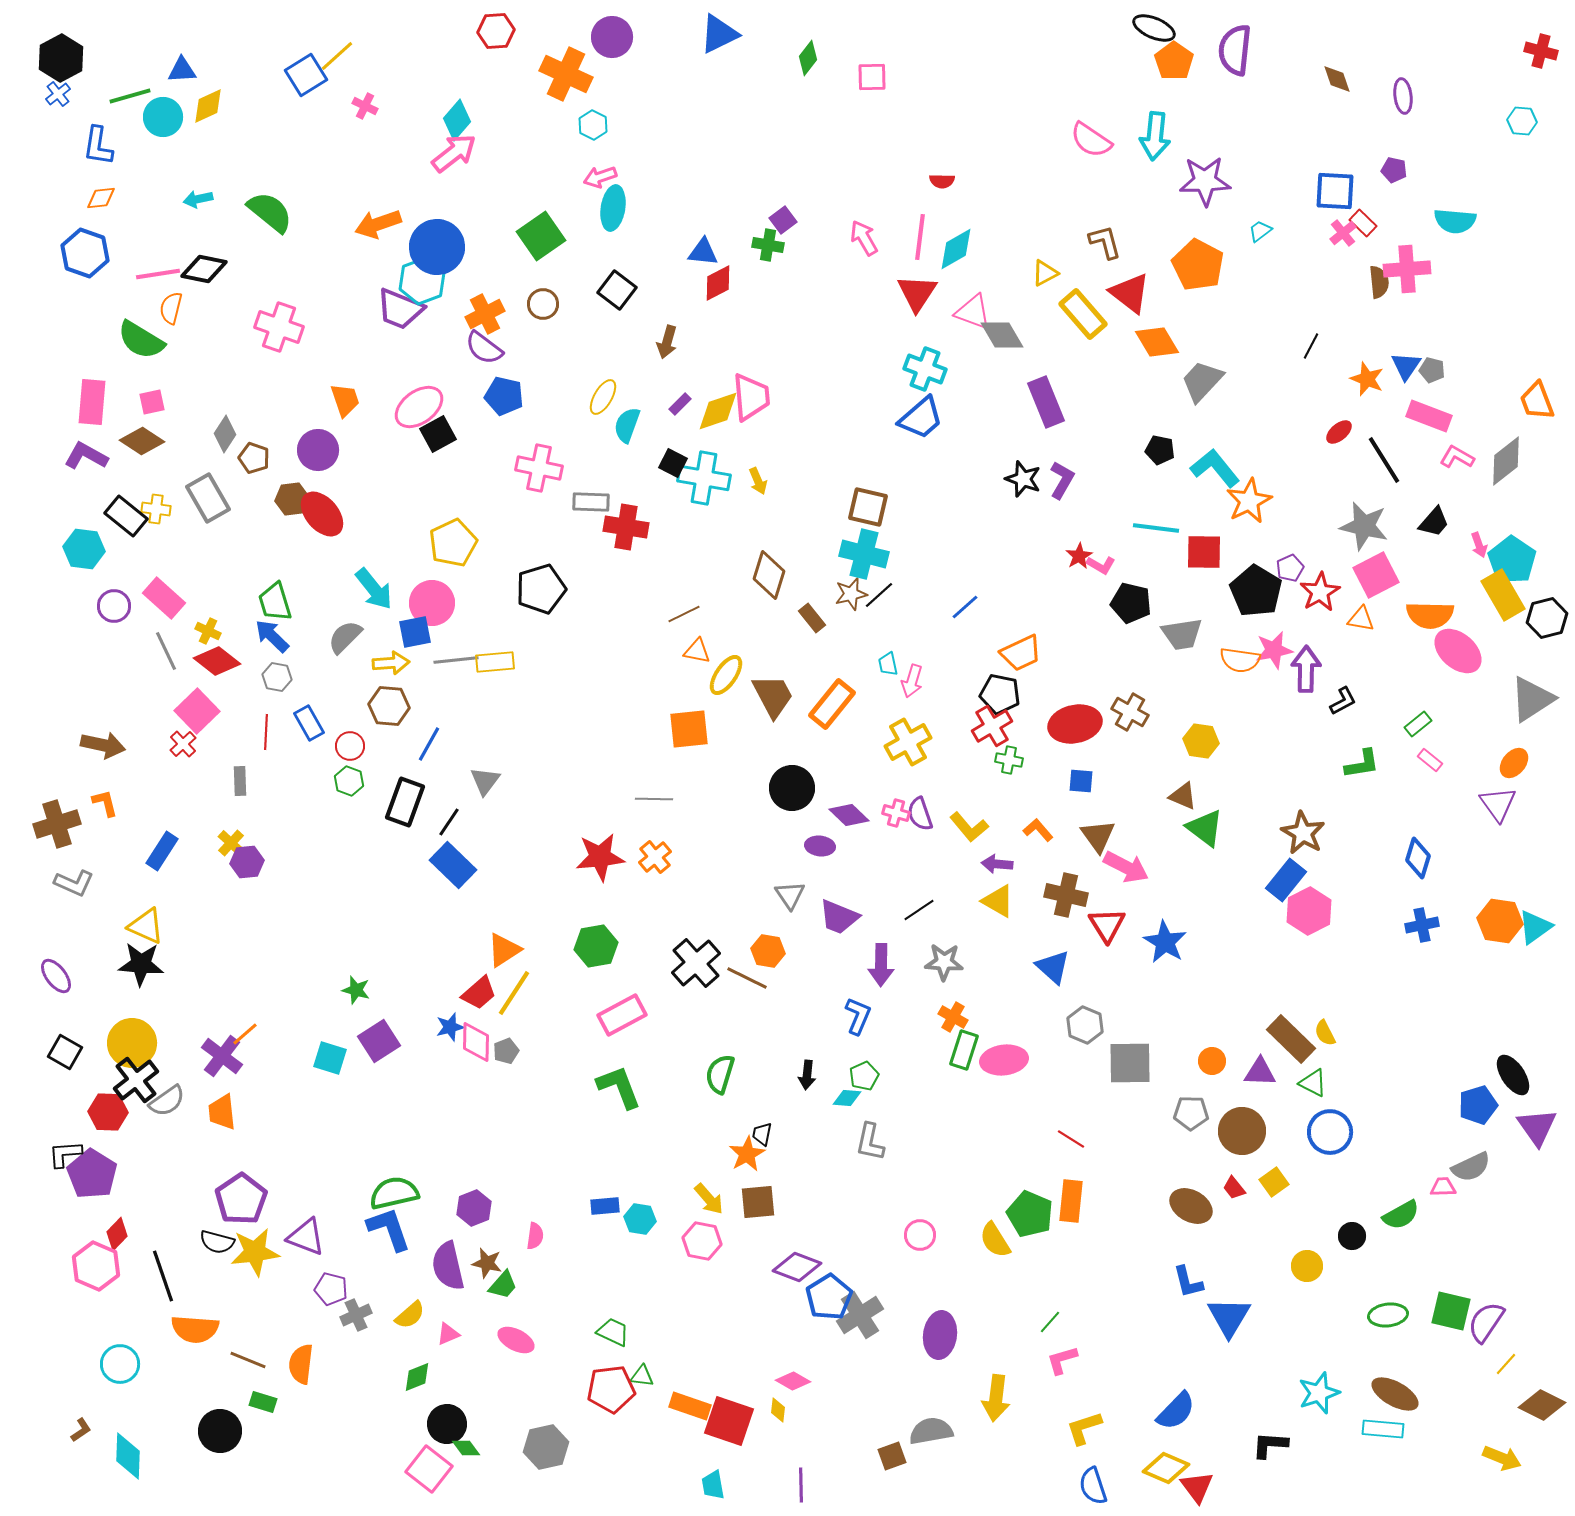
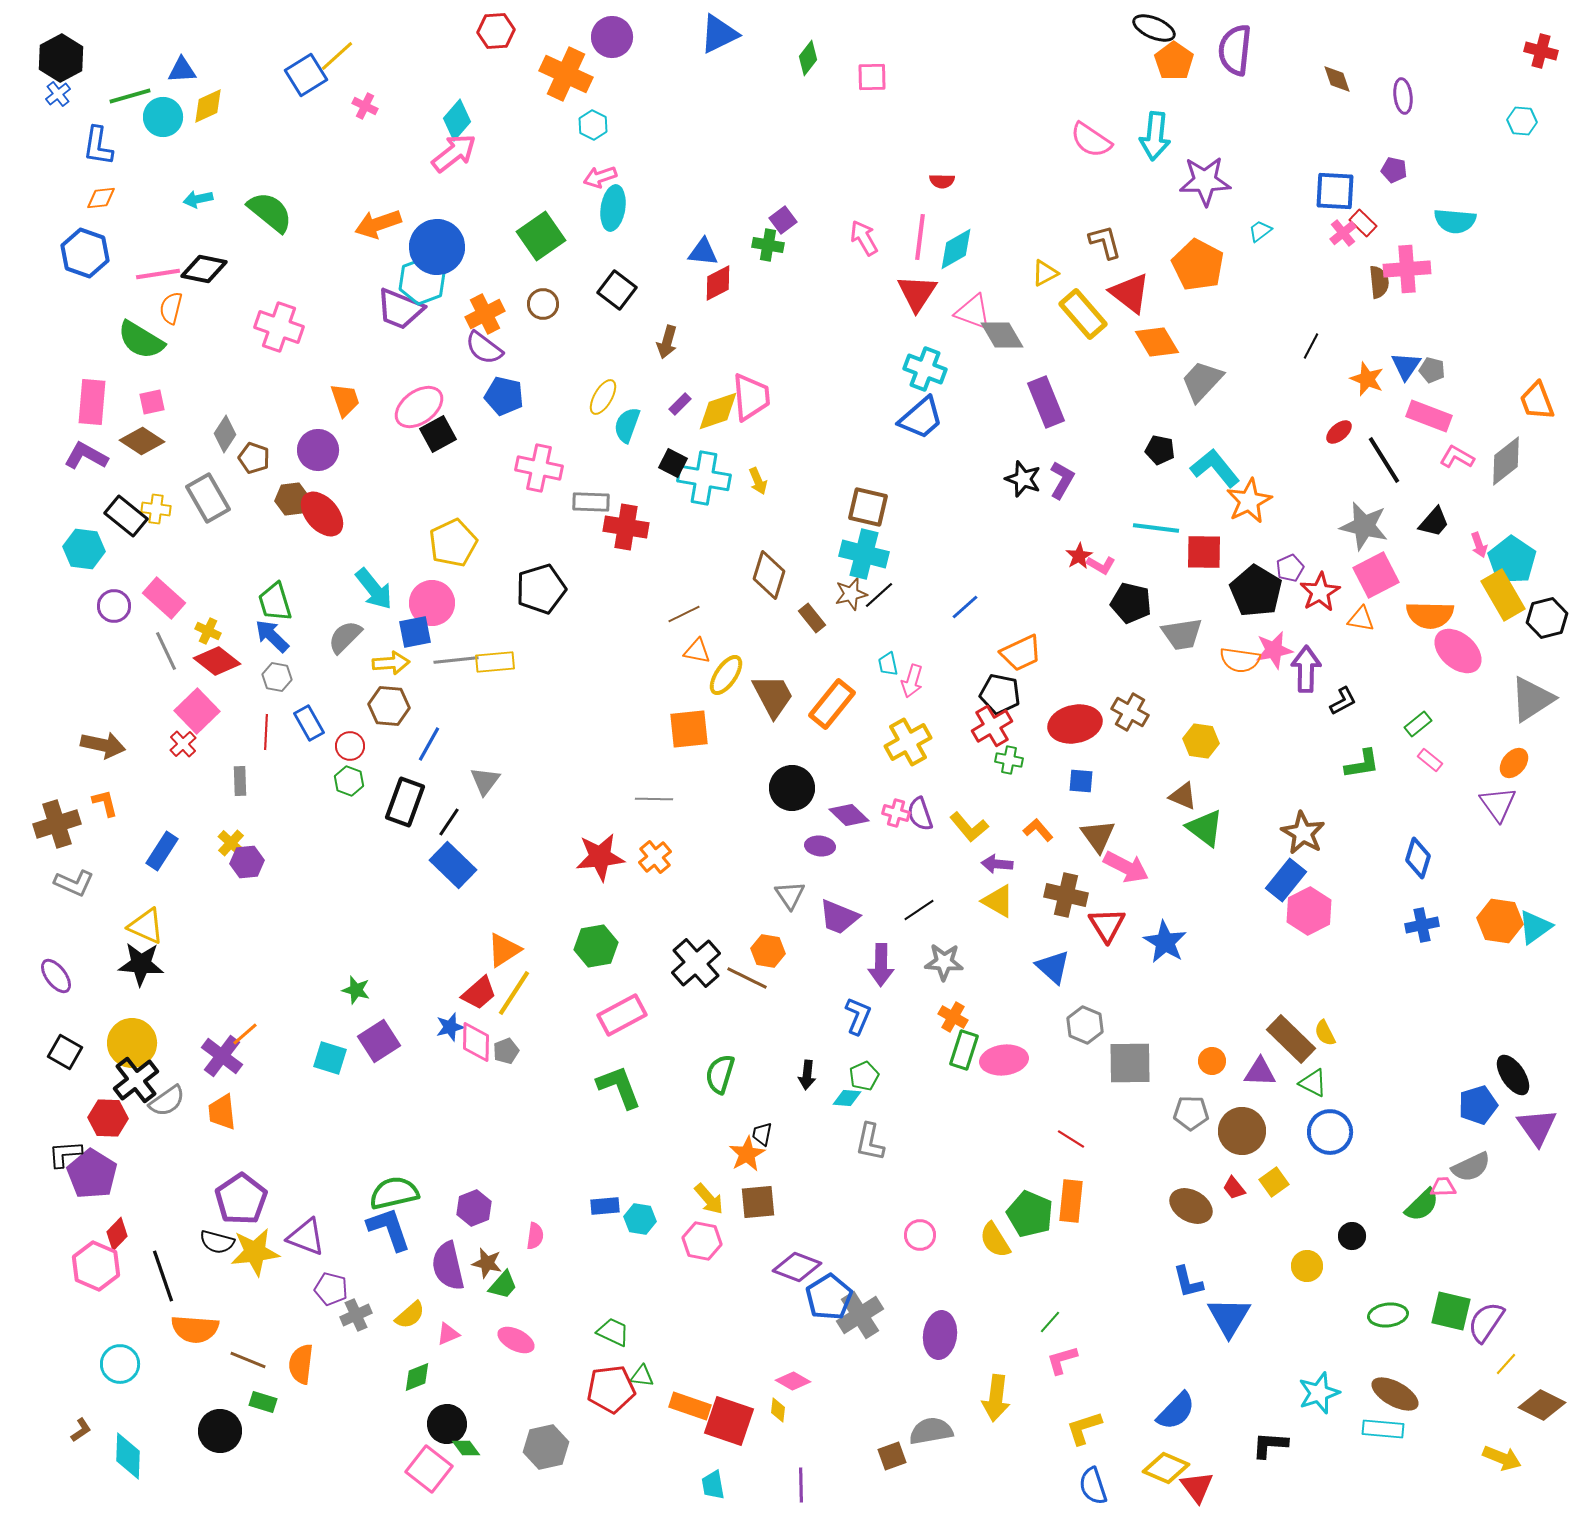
red hexagon at (108, 1112): moved 6 px down
green semicircle at (1401, 1215): moved 21 px right, 10 px up; rotated 15 degrees counterclockwise
